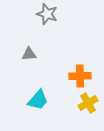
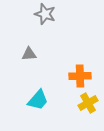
gray star: moved 2 px left
